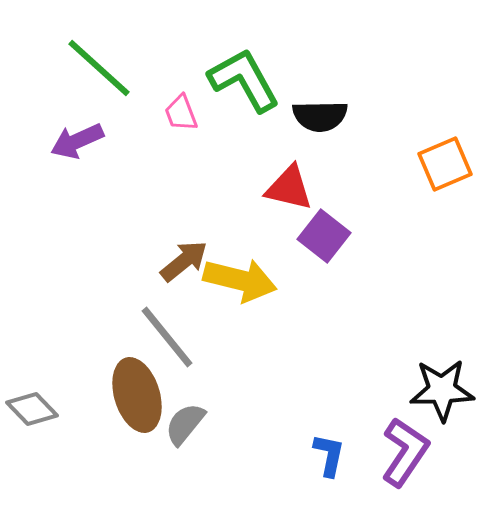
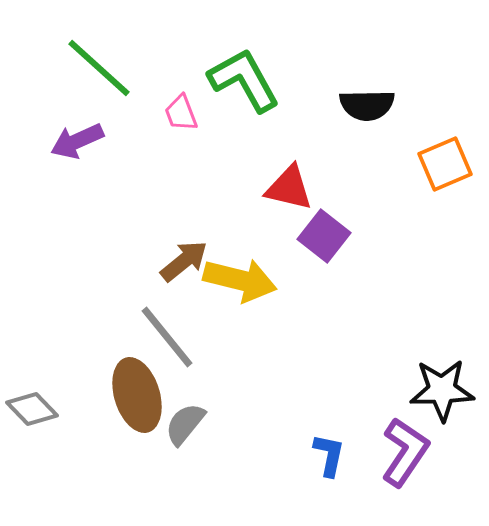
black semicircle: moved 47 px right, 11 px up
